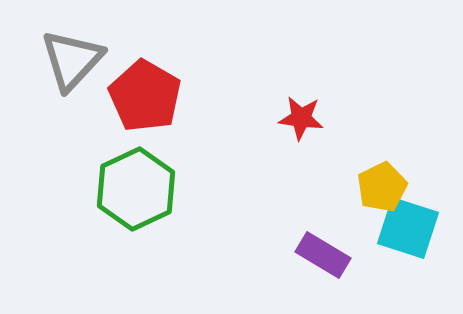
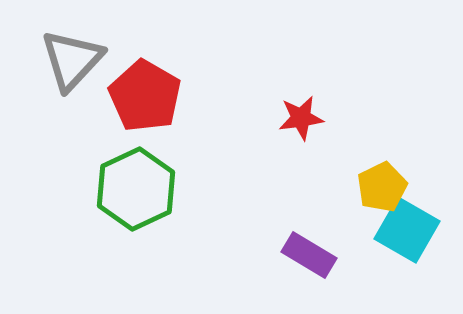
red star: rotated 15 degrees counterclockwise
cyan square: moved 1 px left, 2 px down; rotated 12 degrees clockwise
purple rectangle: moved 14 px left
